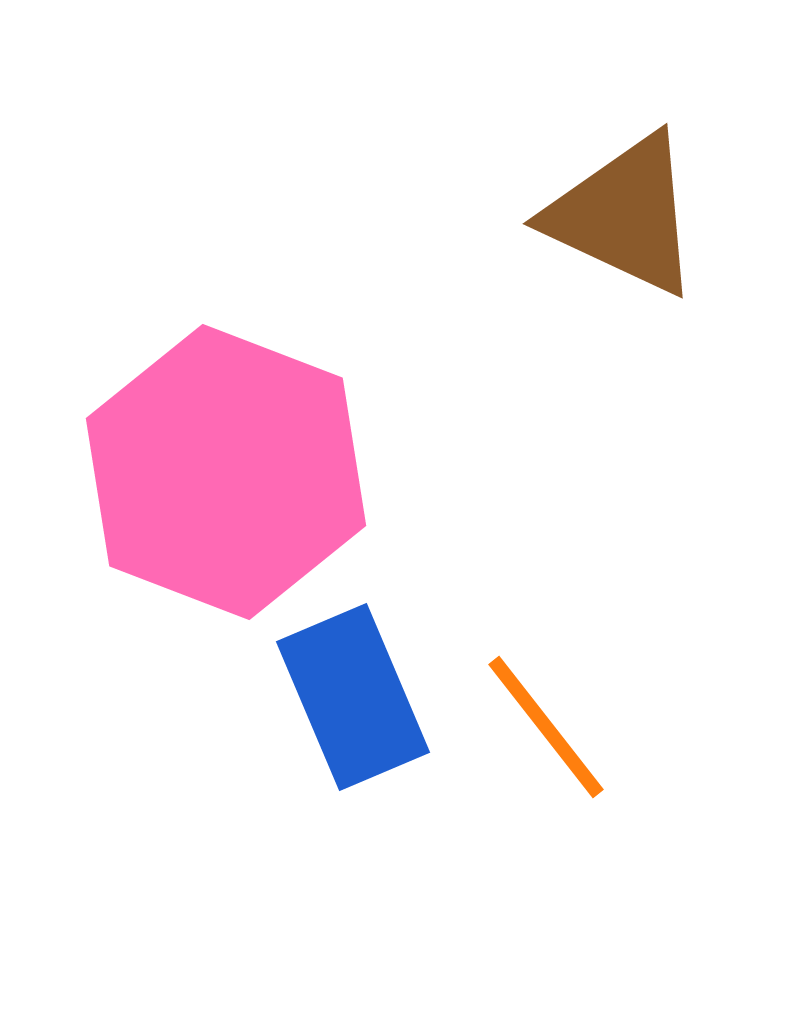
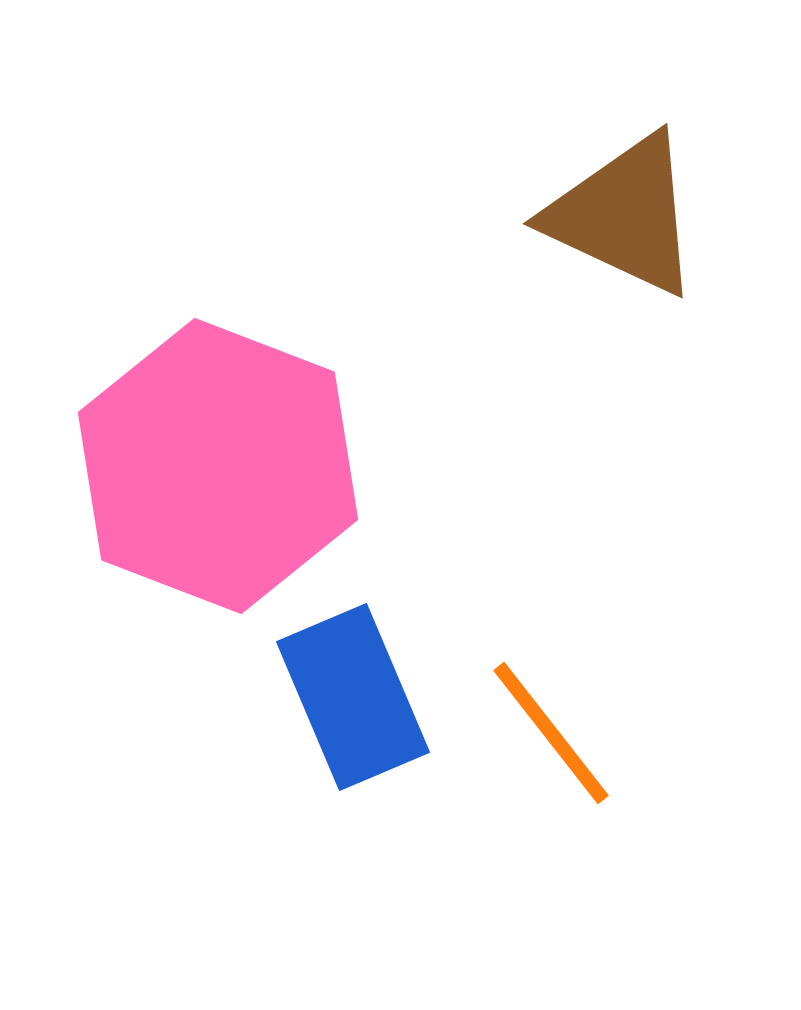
pink hexagon: moved 8 px left, 6 px up
orange line: moved 5 px right, 6 px down
